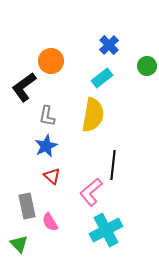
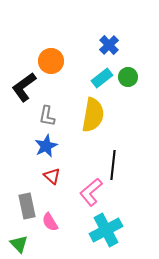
green circle: moved 19 px left, 11 px down
